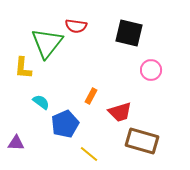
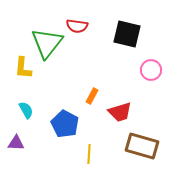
red semicircle: moved 1 px right
black square: moved 2 px left, 1 px down
orange rectangle: moved 1 px right
cyan semicircle: moved 15 px left, 8 px down; rotated 24 degrees clockwise
blue pentagon: rotated 20 degrees counterclockwise
brown rectangle: moved 5 px down
yellow line: rotated 54 degrees clockwise
